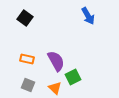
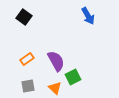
black square: moved 1 px left, 1 px up
orange rectangle: rotated 48 degrees counterclockwise
gray square: moved 1 px down; rotated 32 degrees counterclockwise
